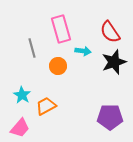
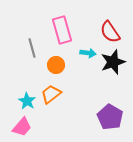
pink rectangle: moved 1 px right, 1 px down
cyan arrow: moved 5 px right, 2 px down
black star: moved 1 px left
orange circle: moved 2 px left, 1 px up
cyan star: moved 5 px right, 6 px down
orange trapezoid: moved 5 px right, 12 px up; rotated 10 degrees counterclockwise
purple pentagon: rotated 30 degrees clockwise
pink trapezoid: moved 2 px right, 1 px up
